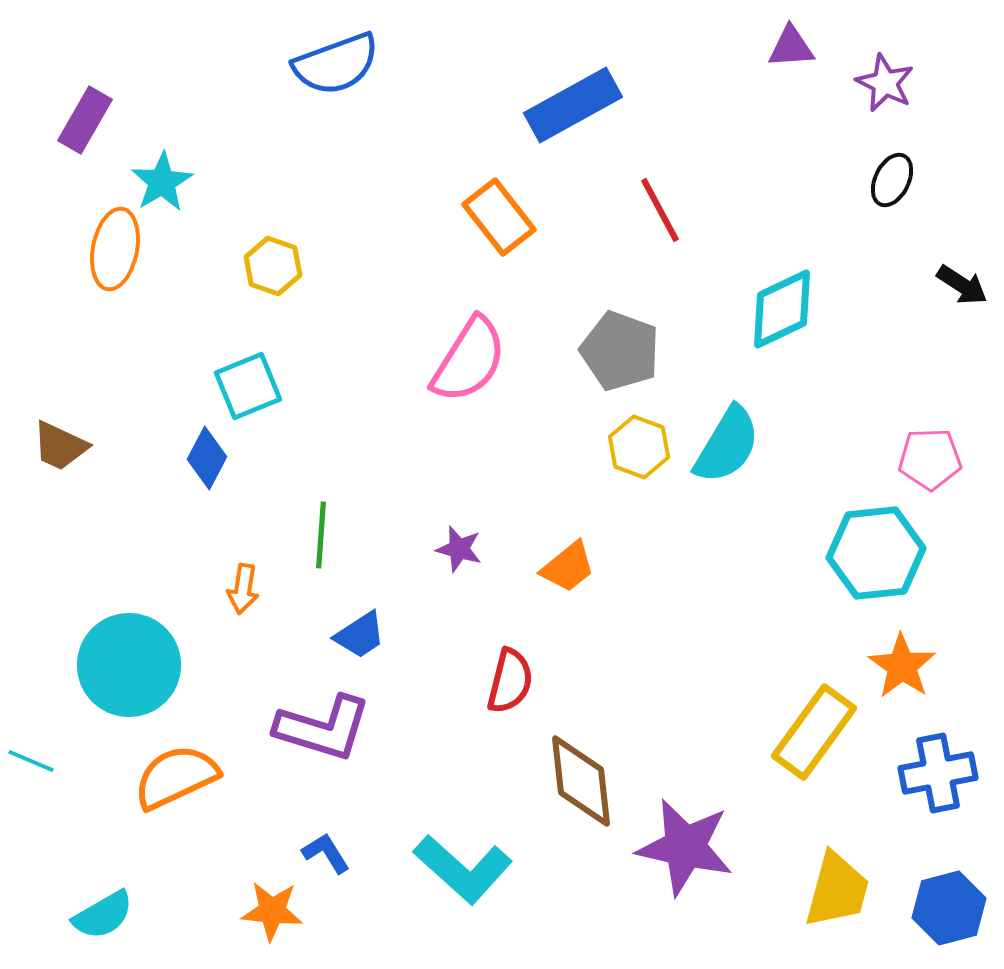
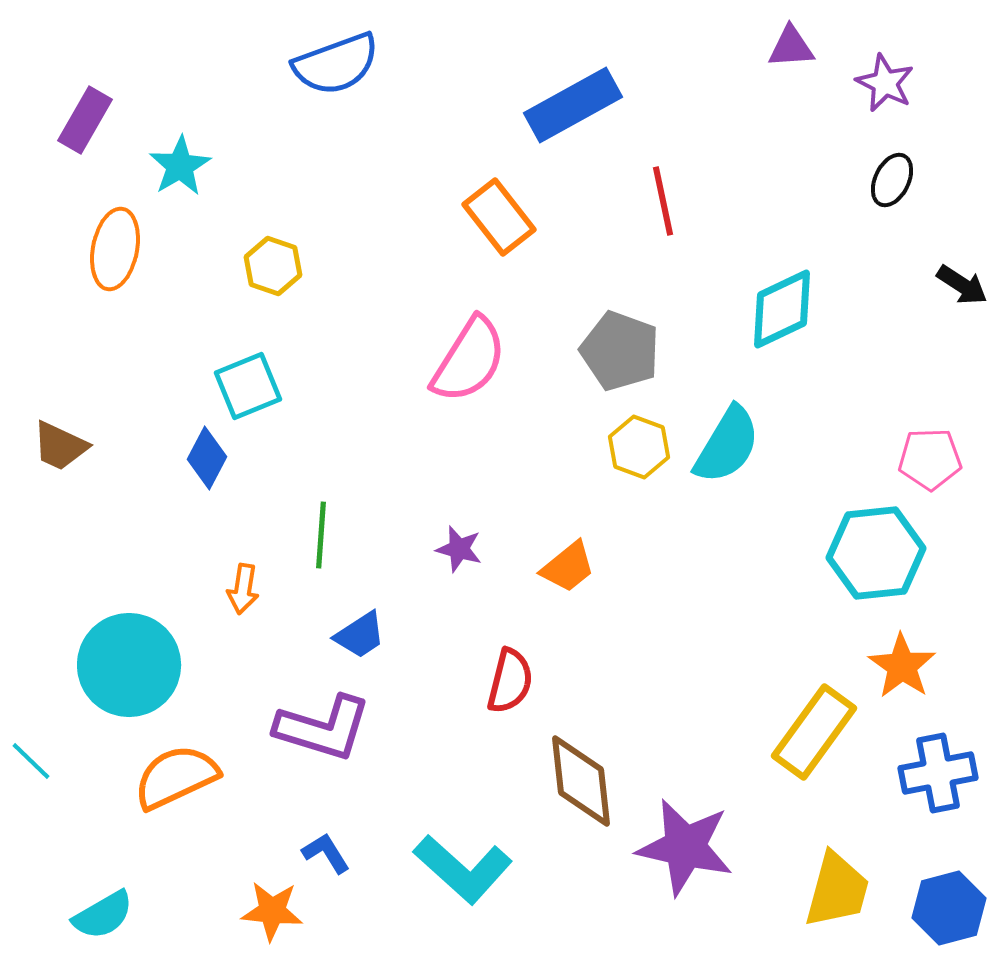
cyan star at (162, 182): moved 18 px right, 16 px up
red line at (660, 210): moved 3 px right, 9 px up; rotated 16 degrees clockwise
cyan line at (31, 761): rotated 21 degrees clockwise
